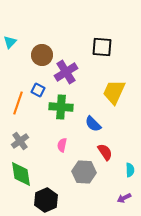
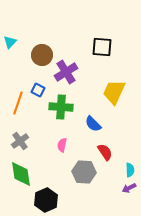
purple arrow: moved 5 px right, 10 px up
